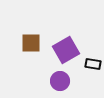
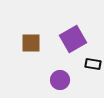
purple square: moved 7 px right, 11 px up
purple circle: moved 1 px up
